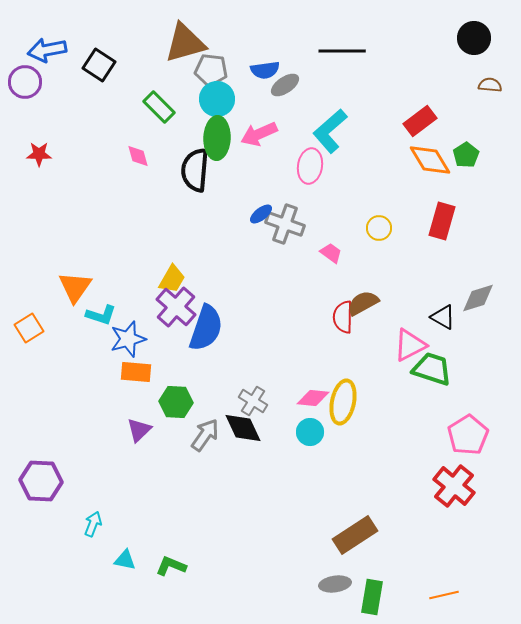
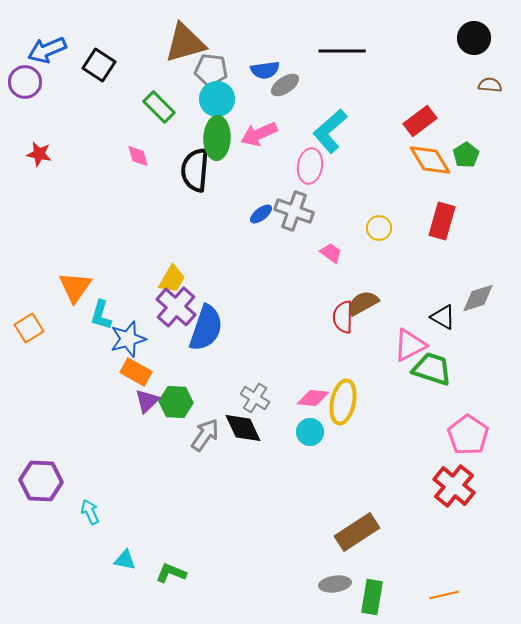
blue arrow at (47, 50): rotated 12 degrees counterclockwise
red star at (39, 154): rotated 10 degrees clockwise
gray cross at (285, 224): moved 9 px right, 13 px up
cyan L-shape at (101, 315): rotated 88 degrees clockwise
orange rectangle at (136, 372): rotated 24 degrees clockwise
gray cross at (253, 401): moved 2 px right, 3 px up
purple triangle at (139, 430): moved 8 px right, 29 px up
pink pentagon at (468, 435): rotated 6 degrees counterclockwise
cyan arrow at (93, 524): moved 3 px left, 12 px up; rotated 45 degrees counterclockwise
brown rectangle at (355, 535): moved 2 px right, 3 px up
green L-shape at (171, 566): moved 7 px down
